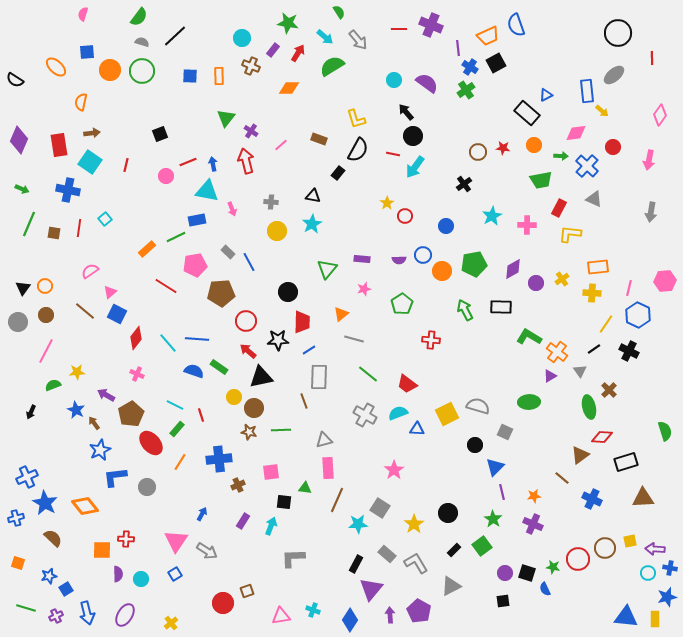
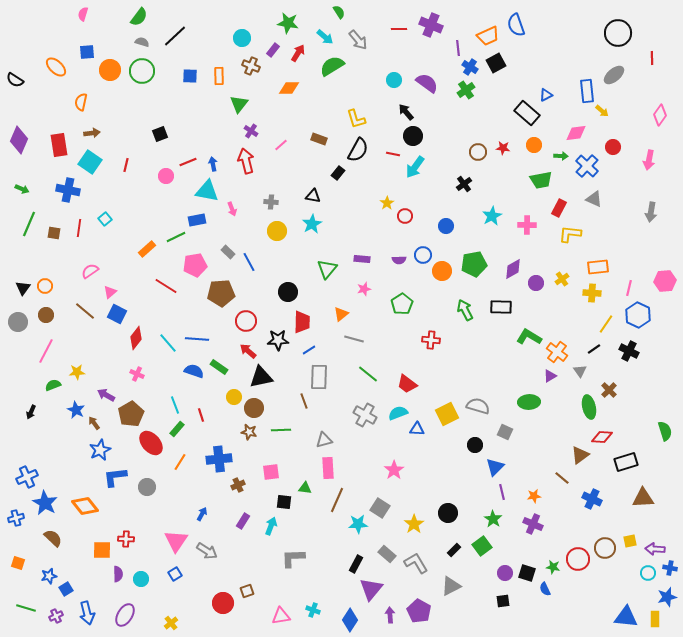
green triangle at (226, 118): moved 13 px right, 14 px up
cyan line at (175, 405): rotated 42 degrees clockwise
